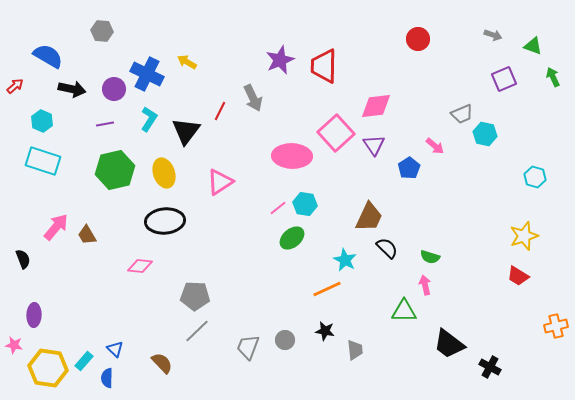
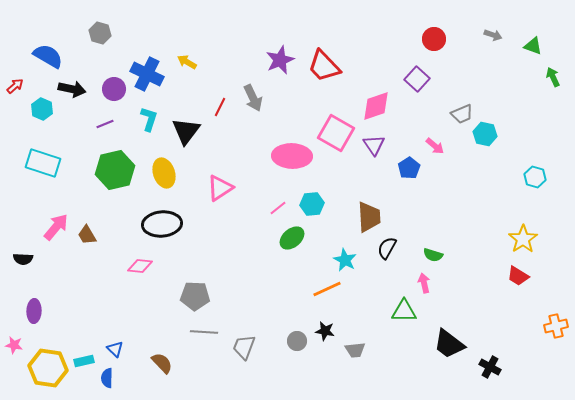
gray hexagon at (102, 31): moved 2 px left, 2 px down; rotated 10 degrees clockwise
red circle at (418, 39): moved 16 px right
red trapezoid at (324, 66): rotated 45 degrees counterclockwise
purple square at (504, 79): moved 87 px left; rotated 25 degrees counterclockwise
pink diamond at (376, 106): rotated 12 degrees counterclockwise
red line at (220, 111): moved 4 px up
cyan L-shape at (149, 119): rotated 15 degrees counterclockwise
cyan hexagon at (42, 121): moved 12 px up
purple line at (105, 124): rotated 12 degrees counterclockwise
pink square at (336, 133): rotated 18 degrees counterclockwise
cyan rectangle at (43, 161): moved 2 px down
pink triangle at (220, 182): moved 6 px down
cyan hexagon at (305, 204): moved 7 px right; rotated 15 degrees counterclockwise
brown trapezoid at (369, 217): rotated 28 degrees counterclockwise
black ellipse at (165, 221): moved 3 px left, 3 px down
yellow star at (524, 236): moved 1 px left, 3 px down; rotated 16 degrees counterclockwise
black semicircle at (387, 248): rotated 105 degrees counterclockwise
green semicircle at (430, 257): moved 3 px right, 2 px up
black semicircle at (23, 259): rotated 114 degrees clockwise
pink arrow at (425, 285): moved 1 px left, 2 px up
purple ellipse at (34, 315): moved 4 px up
gray line at (197, 331): moved 7 px right, 1 px down; rotated 48 degrees clockwise
gray circle at (285, 340): moved 12 px right, 1 px down
gray trapezoid at (248, 347): moved 4 px left
gray trapezoid at (355, 350): rotated 90 degrees clockwise
cyan rectangle at (84, 361): rotated 36 degrees clockwise
